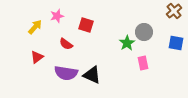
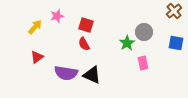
red semicircle: moved 18 px right; rotated 24 degrees clockwise
